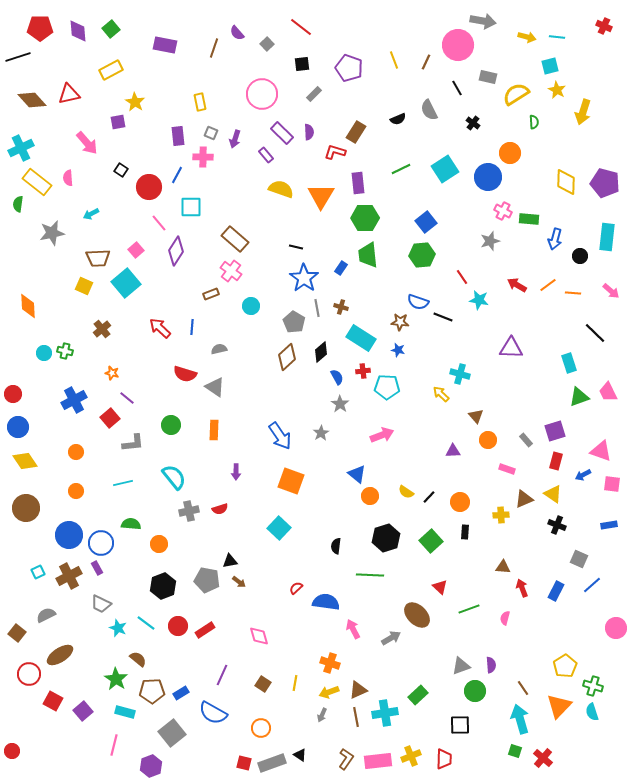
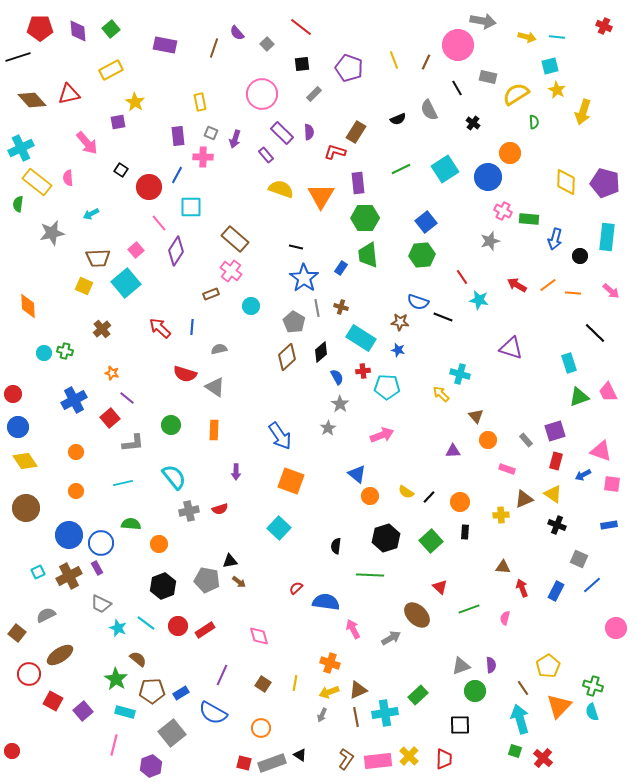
purple triangle at (511, 348): rotated 15 degrees clockwise
gray star at (321, 433): moved 7 px right, 5 px up
yellow pentagon at (565, 666): moved 17 px left
yellow cross at (411, 756): moved 2 px left; rotated 24 degrees counterclockwise
